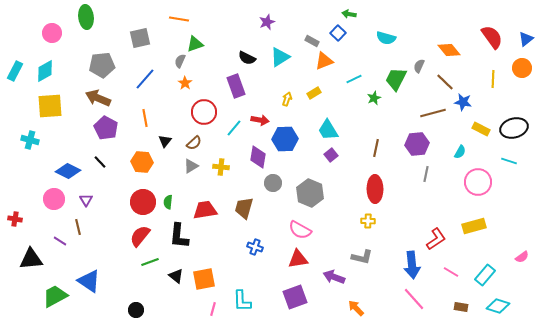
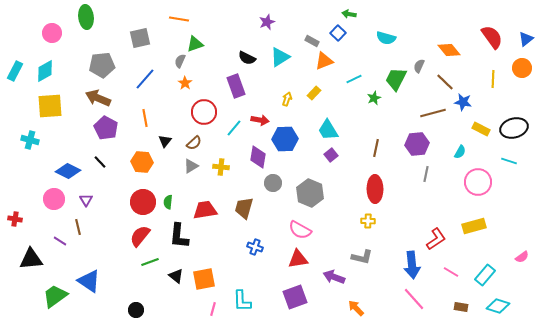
yellow rectangle at (314, 93): rotated 16 degrees counterclockwise
green trapezoid at (55, 296): rotated 8 degrees counterclockwise
